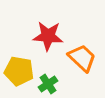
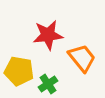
red star: moved 1 px up; rotated 12 degrees counterclockwise
orange trapezoid: rotated 8 degrees clockwise
